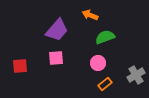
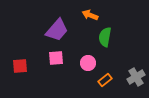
green semicircle: rotated 60 degrees counterclockwise
pink circle: moved 10 px left
gray cross: moved 2 px down
orange rectangle: moved 4 px up
